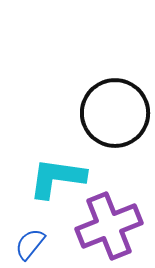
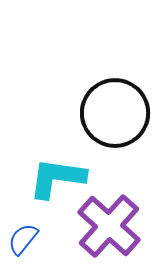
purple cross: rotated 26 degrees counterclockwise
blue semicircle: moved 7 px left, 5 px up
